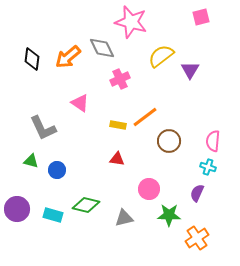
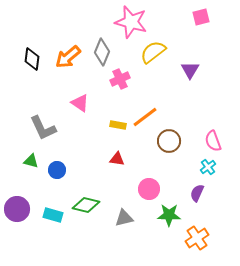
gray diamond: moved 4 px down; rotated 48 degrees clockwise
yellow semicircle: moved 8 px left, 4 px up
pink semicircle: rotated 25 degrees counterclockwise
cyan cross: rotated 35 degrees clockwise
